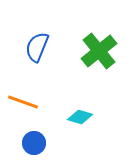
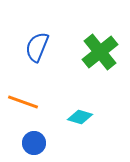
green cross: moved 1 px right, 1 px down
